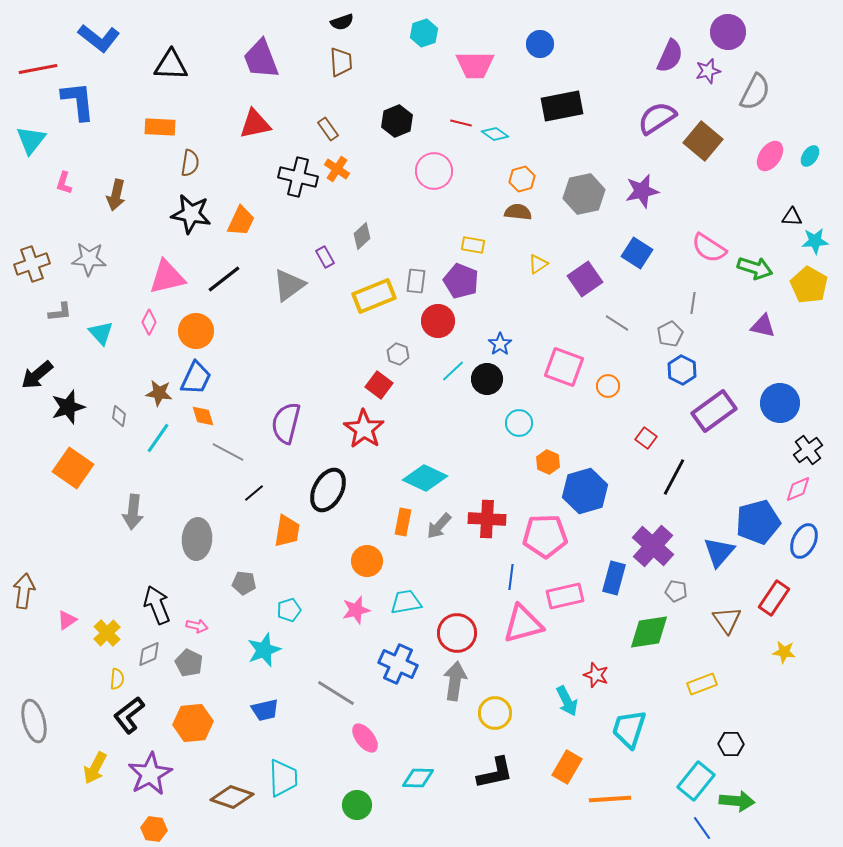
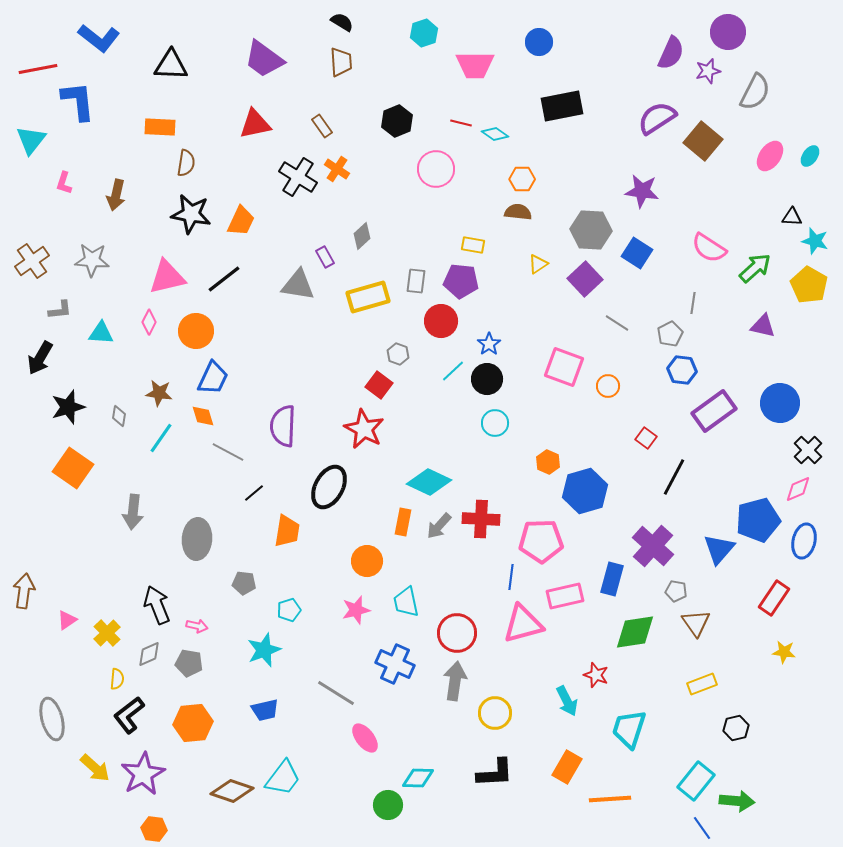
black semicircle at (342, 22): rotated 130 degrees counterclockwise
blue circle at (540, 44): moved 1 px left, 2 px up
purple semicircle at (670, 56): moved 1 px right, 3 px up
purple trapezoid at (261, 59): moved 3 px right; rotated 33 degrees counterclockwise
brown rectangle at (328, 129): moved 6 px left, 3 px up
brown semicircle at (190, 163): moved 4 px left
pink circle at (434, 171): moved 2 px right, 2 px up
black cross at (298, 177): rotated 18 degrees clockwise
orange hexagon at (522, 179): rotated 15 degrees clockwise
purple star at (642, 191): rotated 20 degrees clockwise
gray hexagon at (584, 194): moved 7 px right, 36 px down; rotated 15 degrees clockwise
cyan star at (815, 241): rotated 20 degrees clockwise
gray star at (89, 259): moved 3 px right, 1 px down
brown cross at (32, 264): moved 3 px up; rotated 16 degrees counterclockwise
green arrow at (755, 268): rotated 60 degrees counterclockwise
purple square at (585, 279): rotated 8 degrees counterclockwise
purple pentagon at (461, 281): rotated 16 degrees counterclockwise
gray triangle at (289, 285): moved 9 px right; rotated 45 degrees clockwise
yellow rectangle at (374, 296): moved 6 px left, 1 px down; rotated 6 degrees clockwise
gray L-shape at (60, 312): moved 2 px up
red circle at (438, 321): moved 3 px right
cyan triangle at (101, 333): rotated 44 degrees counterclockwise
blue star at (500, 344): moved 11 px left
blue hexagon at (682, 370): rotated 20 degrees counterclockwise
black arrow at (37, 375): moved 3 px right, 17 px up; rotated 20 degrees counterclockwise
blue trapezoid at (196, 378): moved 17 px right
purple semicircle at (286, 423): moved 3 px left, 3 px down; rotated 12 degrees counterclockwise
cyan circle at (519, 423): moved 24 px left
red star at (364, 429): rotated 6 degrees counterclockwise
cyan line at (158, 438): moved 3 px right
black cross at (808, 450): rotated 8 degrees counterclockwise
cyan diamond at (425, 478): moved 4 px right, 4 px down
black ellipse at (328, 490): moved 1 px right, 3 px up
red cross at (487, 519): moved 6 px left
blue pentagon at (758, 522): moved 2 px up
pink pentagon at (545, 536): moved 4 px left, 5 px down
blue ellipse at (804, 541): rotated 12 degrees counterclockwise
blue triangle at (719, 552): moved 3 px up
blue rectangle at (614, 578): moved 2 px left, 1 px down
cyan trapezoid at (406, 602): rotated 92 degrees counterclockwise
brown triangle at (727, 620): moved 31 px left, 3 px down
green diamond at (649, 632): moved 14 px left
gray pentagon at (189, 663): rotated 16 degrees counterclockwise
blue cross at (398, 664): moved 3 px left
gray ellipse at (34, 721): moved 18 px right, 2 px up
black hexagon at (731, 744): moved 5 px right, 16 px up; rotated 15 degrees counterclockwise
yellow arrow at (95, 768): rotated 76 degrees counterclockwise
black L-shape at (495, 773): rotated 9 degrees clockwise
purple star at (150, 774): moved 7 px left
cyan trapezoid at (283, 778): rotated 39 degrees clockwise
brown diamond at (232, 797): moved 6 px up
green circle at (357, 805): moved 31 px right
